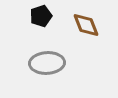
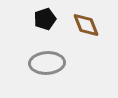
black pentagon: moved 4 px right, 3 px down
